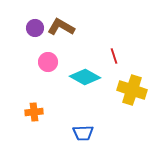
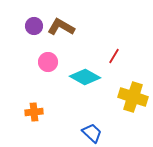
purple circle: moved 1 px left, 2 px up
red line: rotated 49 degrees clockwise
yellow cross: moved 1 px right, 7 px down
blue trapezoid: moved 9 px right; rotated 135 degrees counterclockwise
